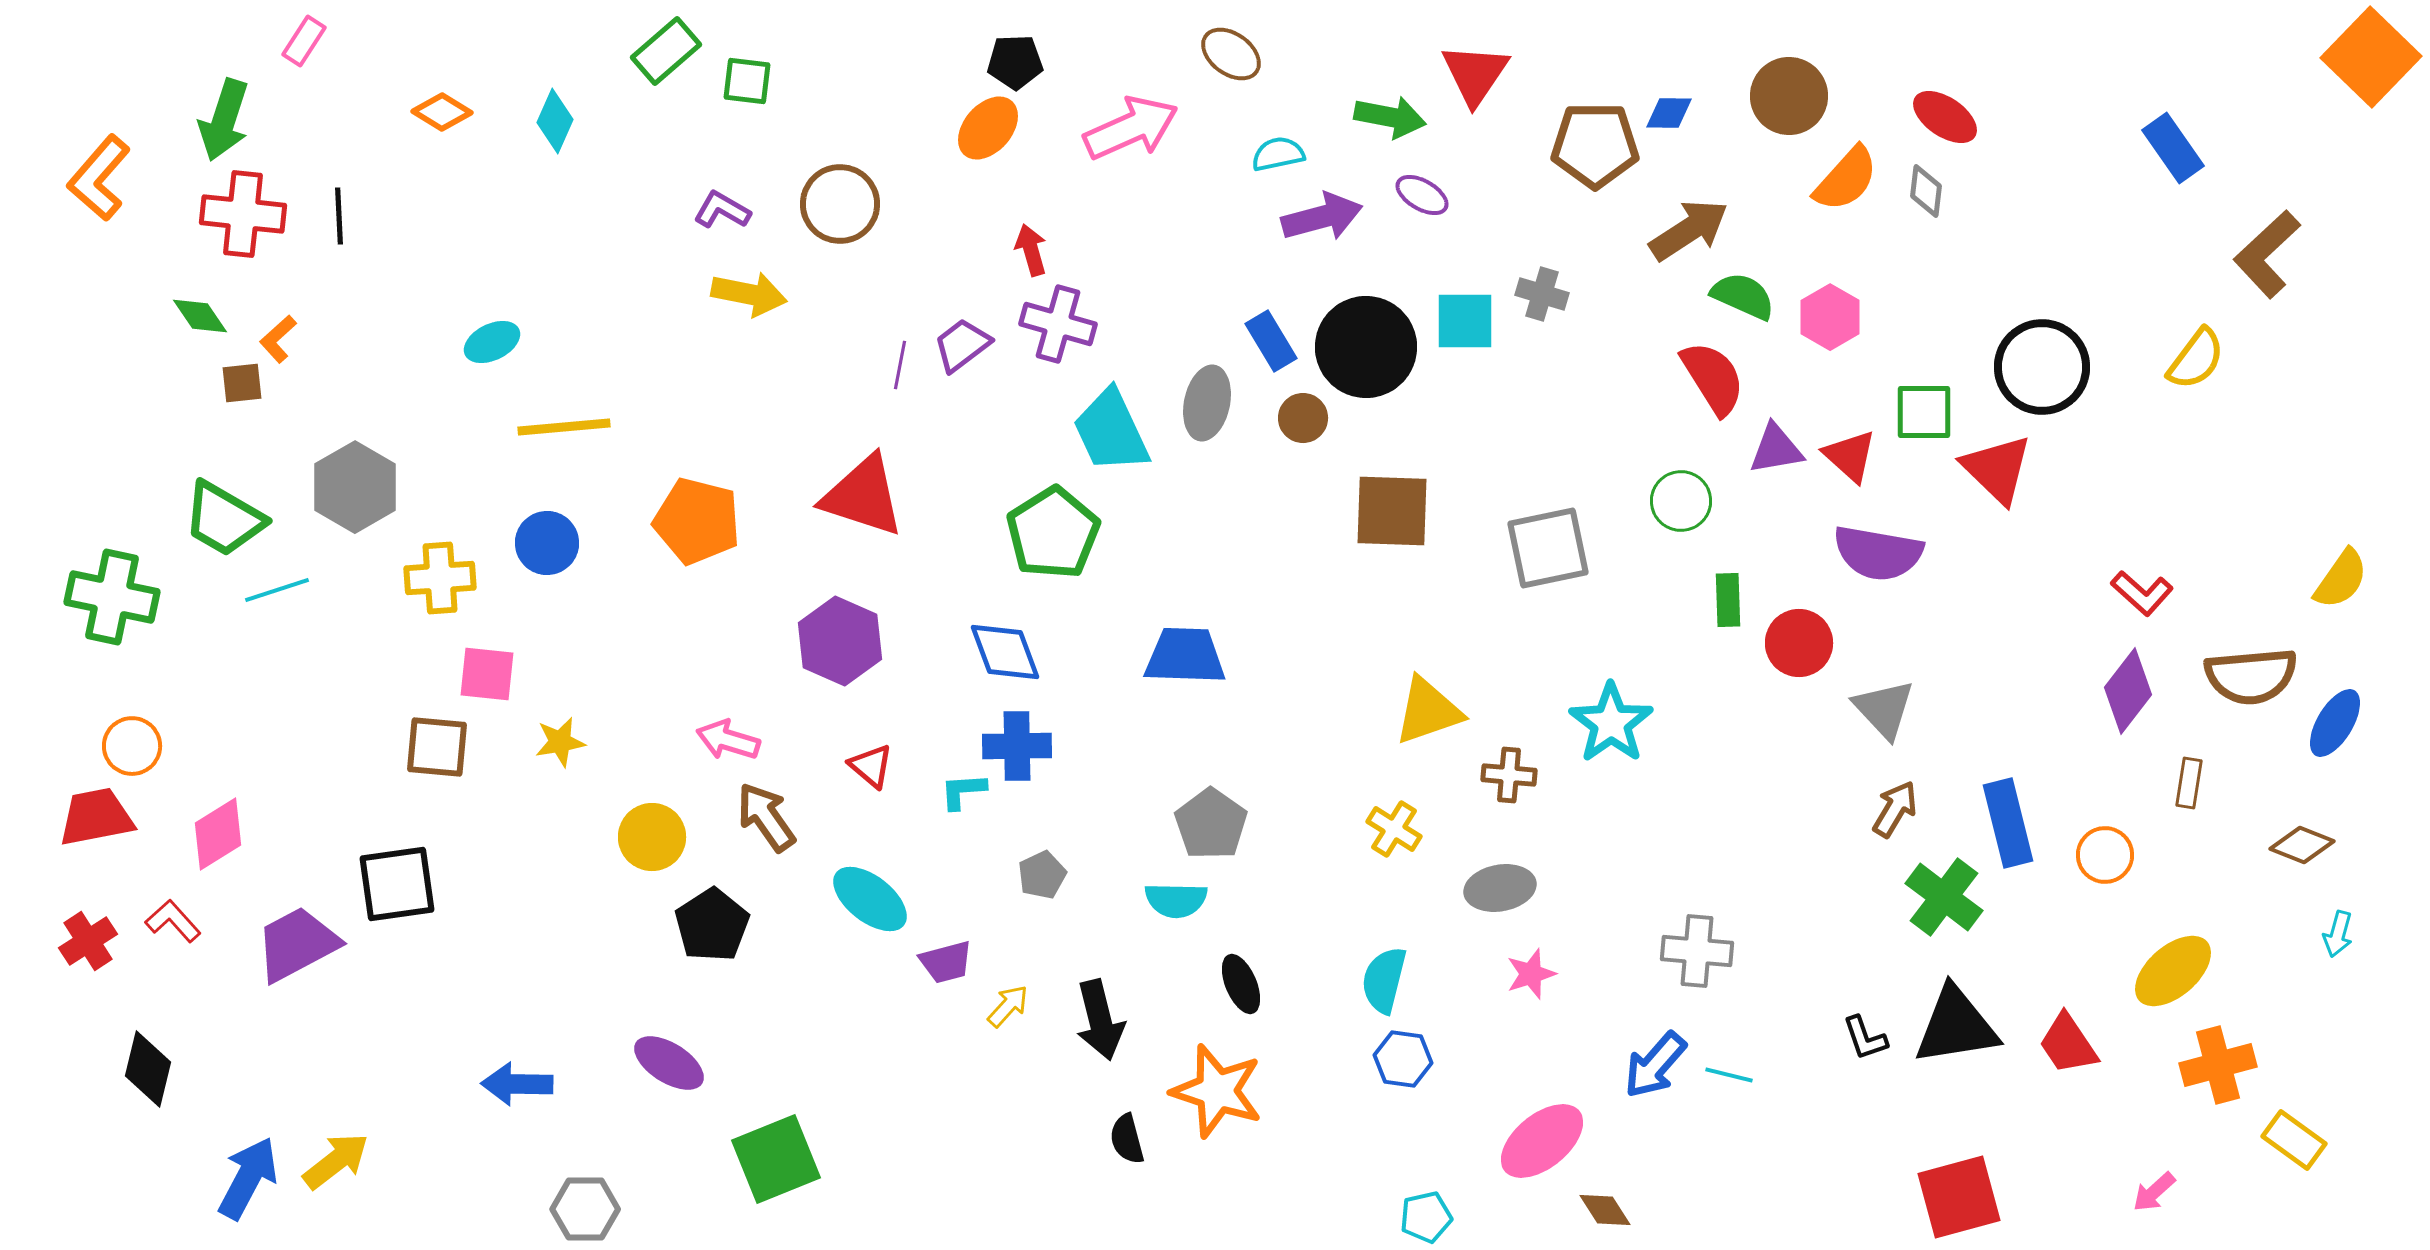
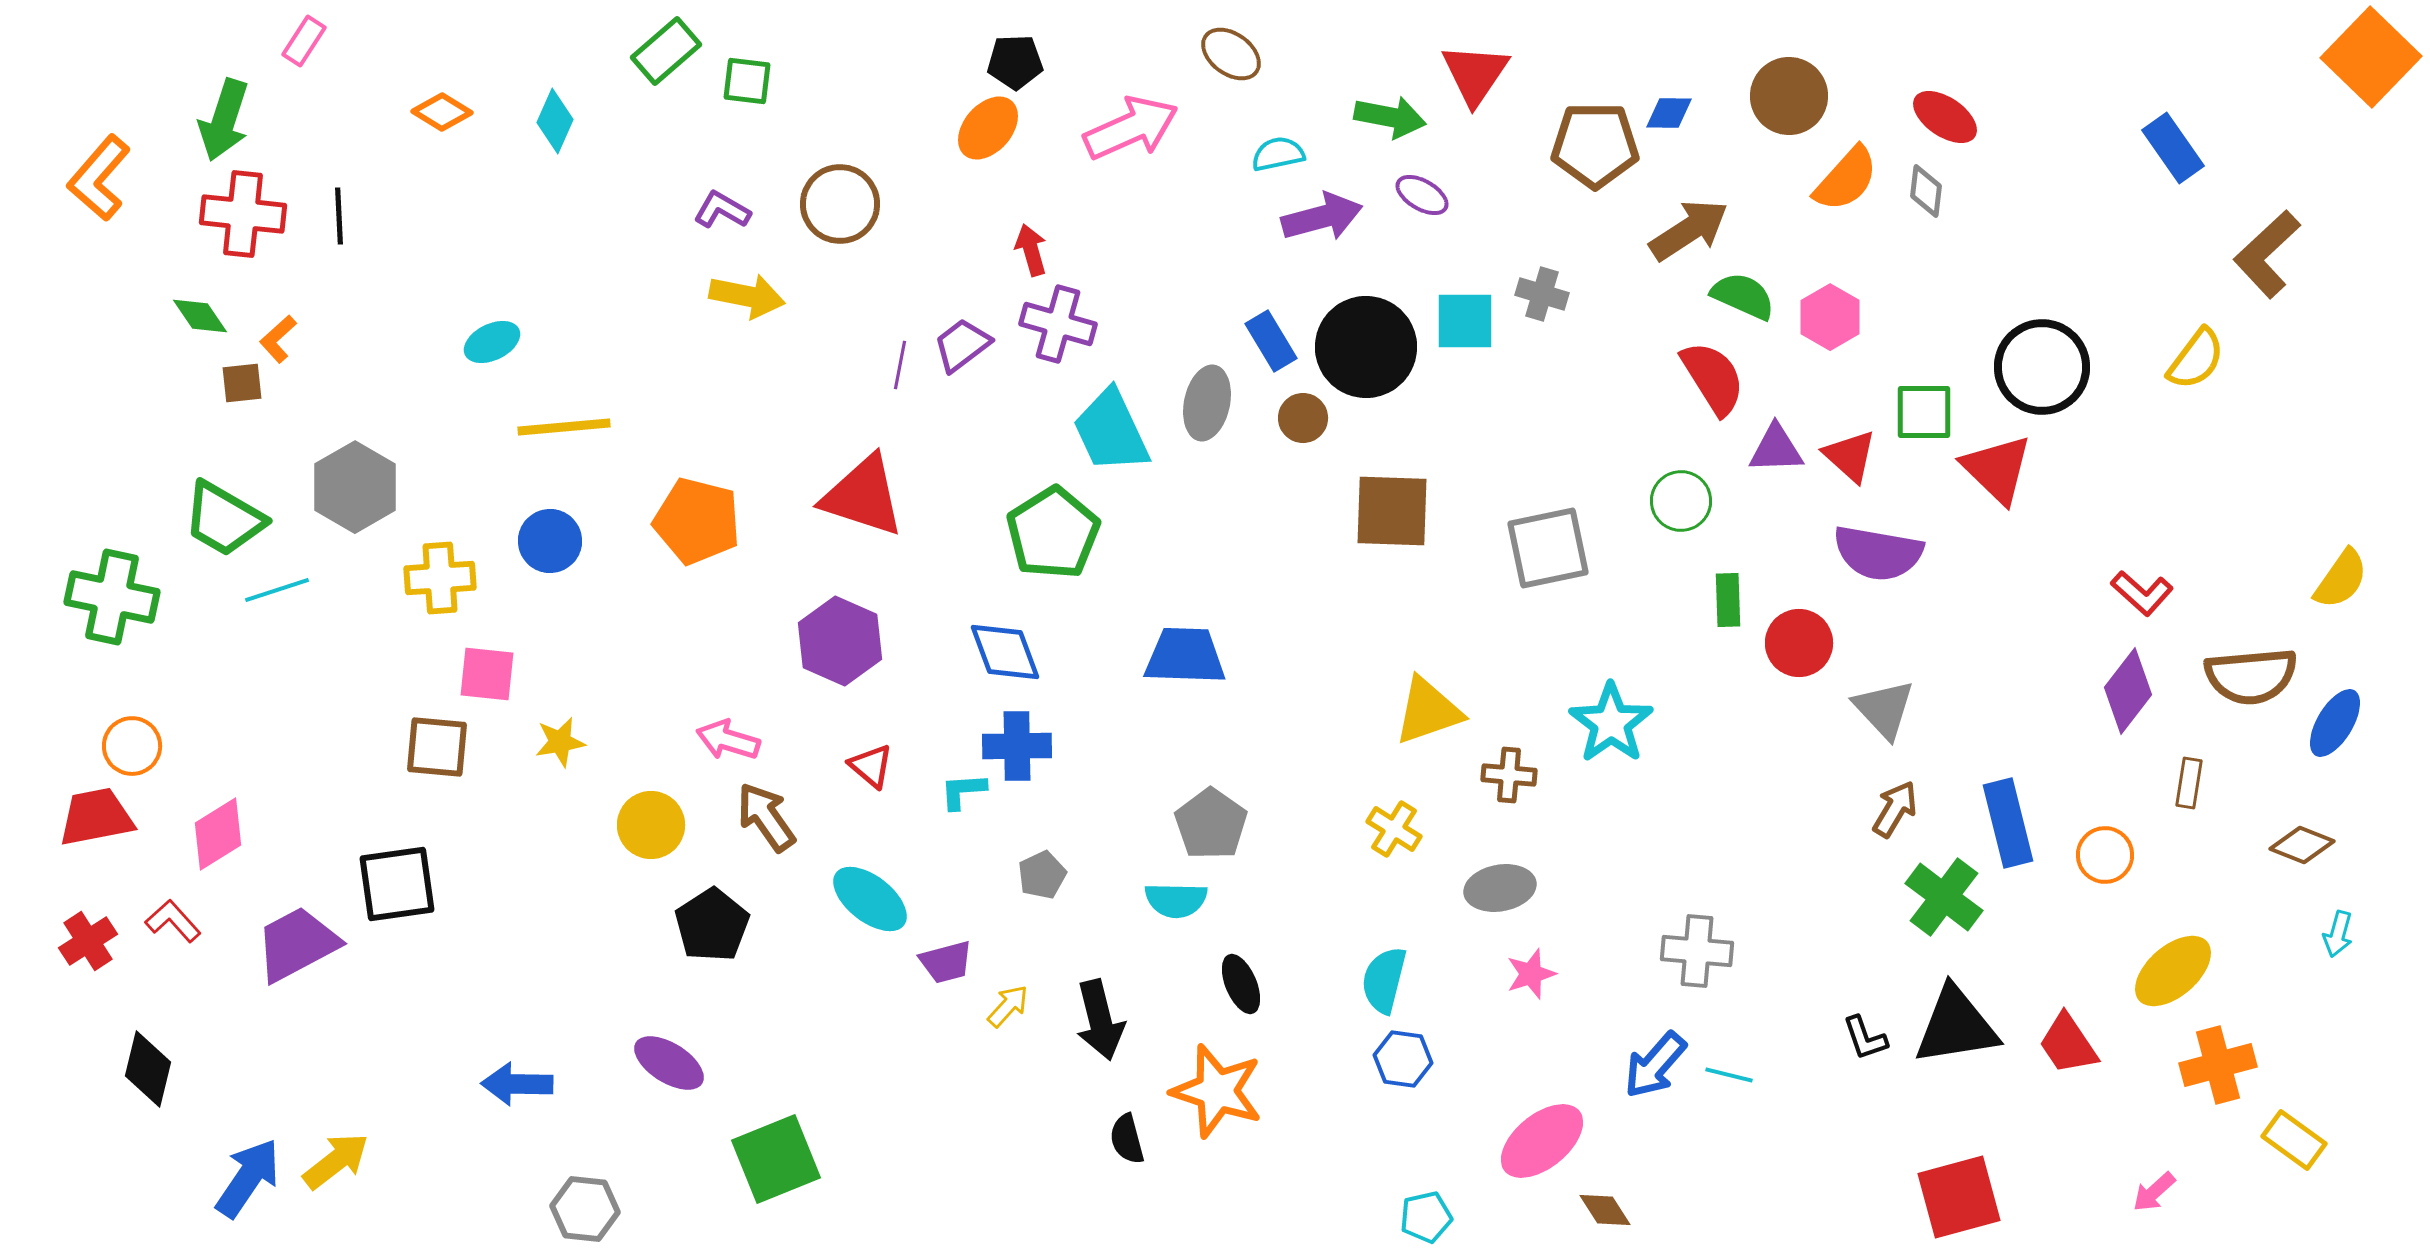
yellow arrow at (749, 294): moved 2 px left, 2 px down
purple triangle at (1776, 449): rotated 8 degrees clockwise
blue circle at (547, 543): moved 3 px right, 2 px up
yellow circle at (652, 837): moved 1 px left, 12 px up
blue arrow at (248, 1178): rotated 6 degrees clockwise
gray hexagon at (585, 1209): rotated 6 degrees clockwise
